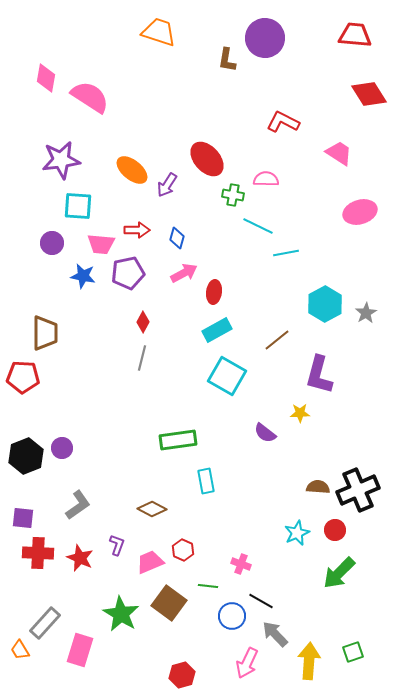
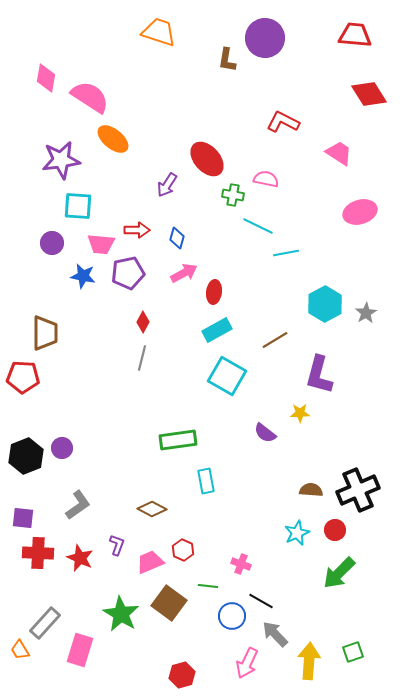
orange ellipse at (132, 170): moved 19 px left, 31 px up
pink semicircle at (266, 179): rotated 10 degrees clockwise
brown line at (277, 340): moved 2 px left; rotated 8 degrees clockwise
brown semicircle at (318, 487): moved 7 px left, 3 px down
